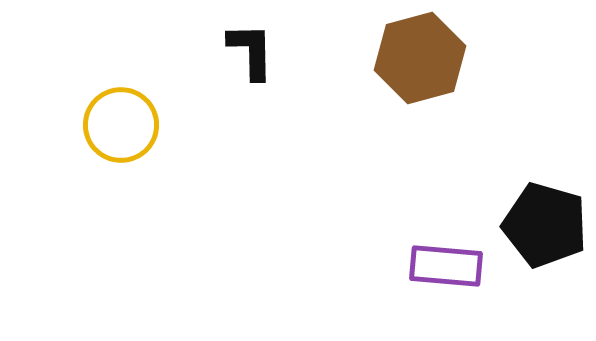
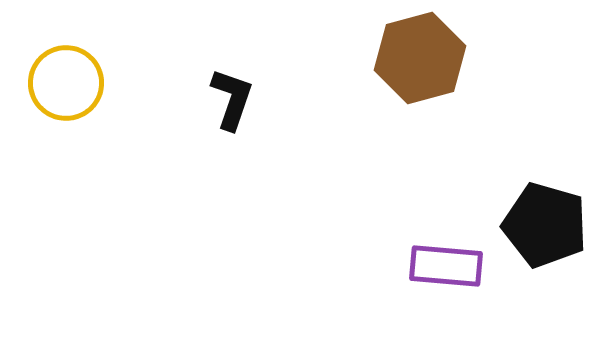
black L-shape: moved 19 px left, 48 px down; rotated 20 degrees clockwise
yellow circle: moved 55 px left, 42 px up
